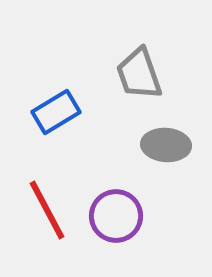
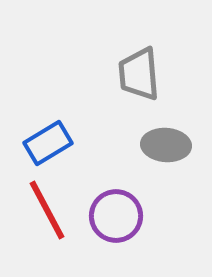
gray trapezoid: rotated 14 degrees clockwise
blue rectangle: moved 8 px left, 31 px down
